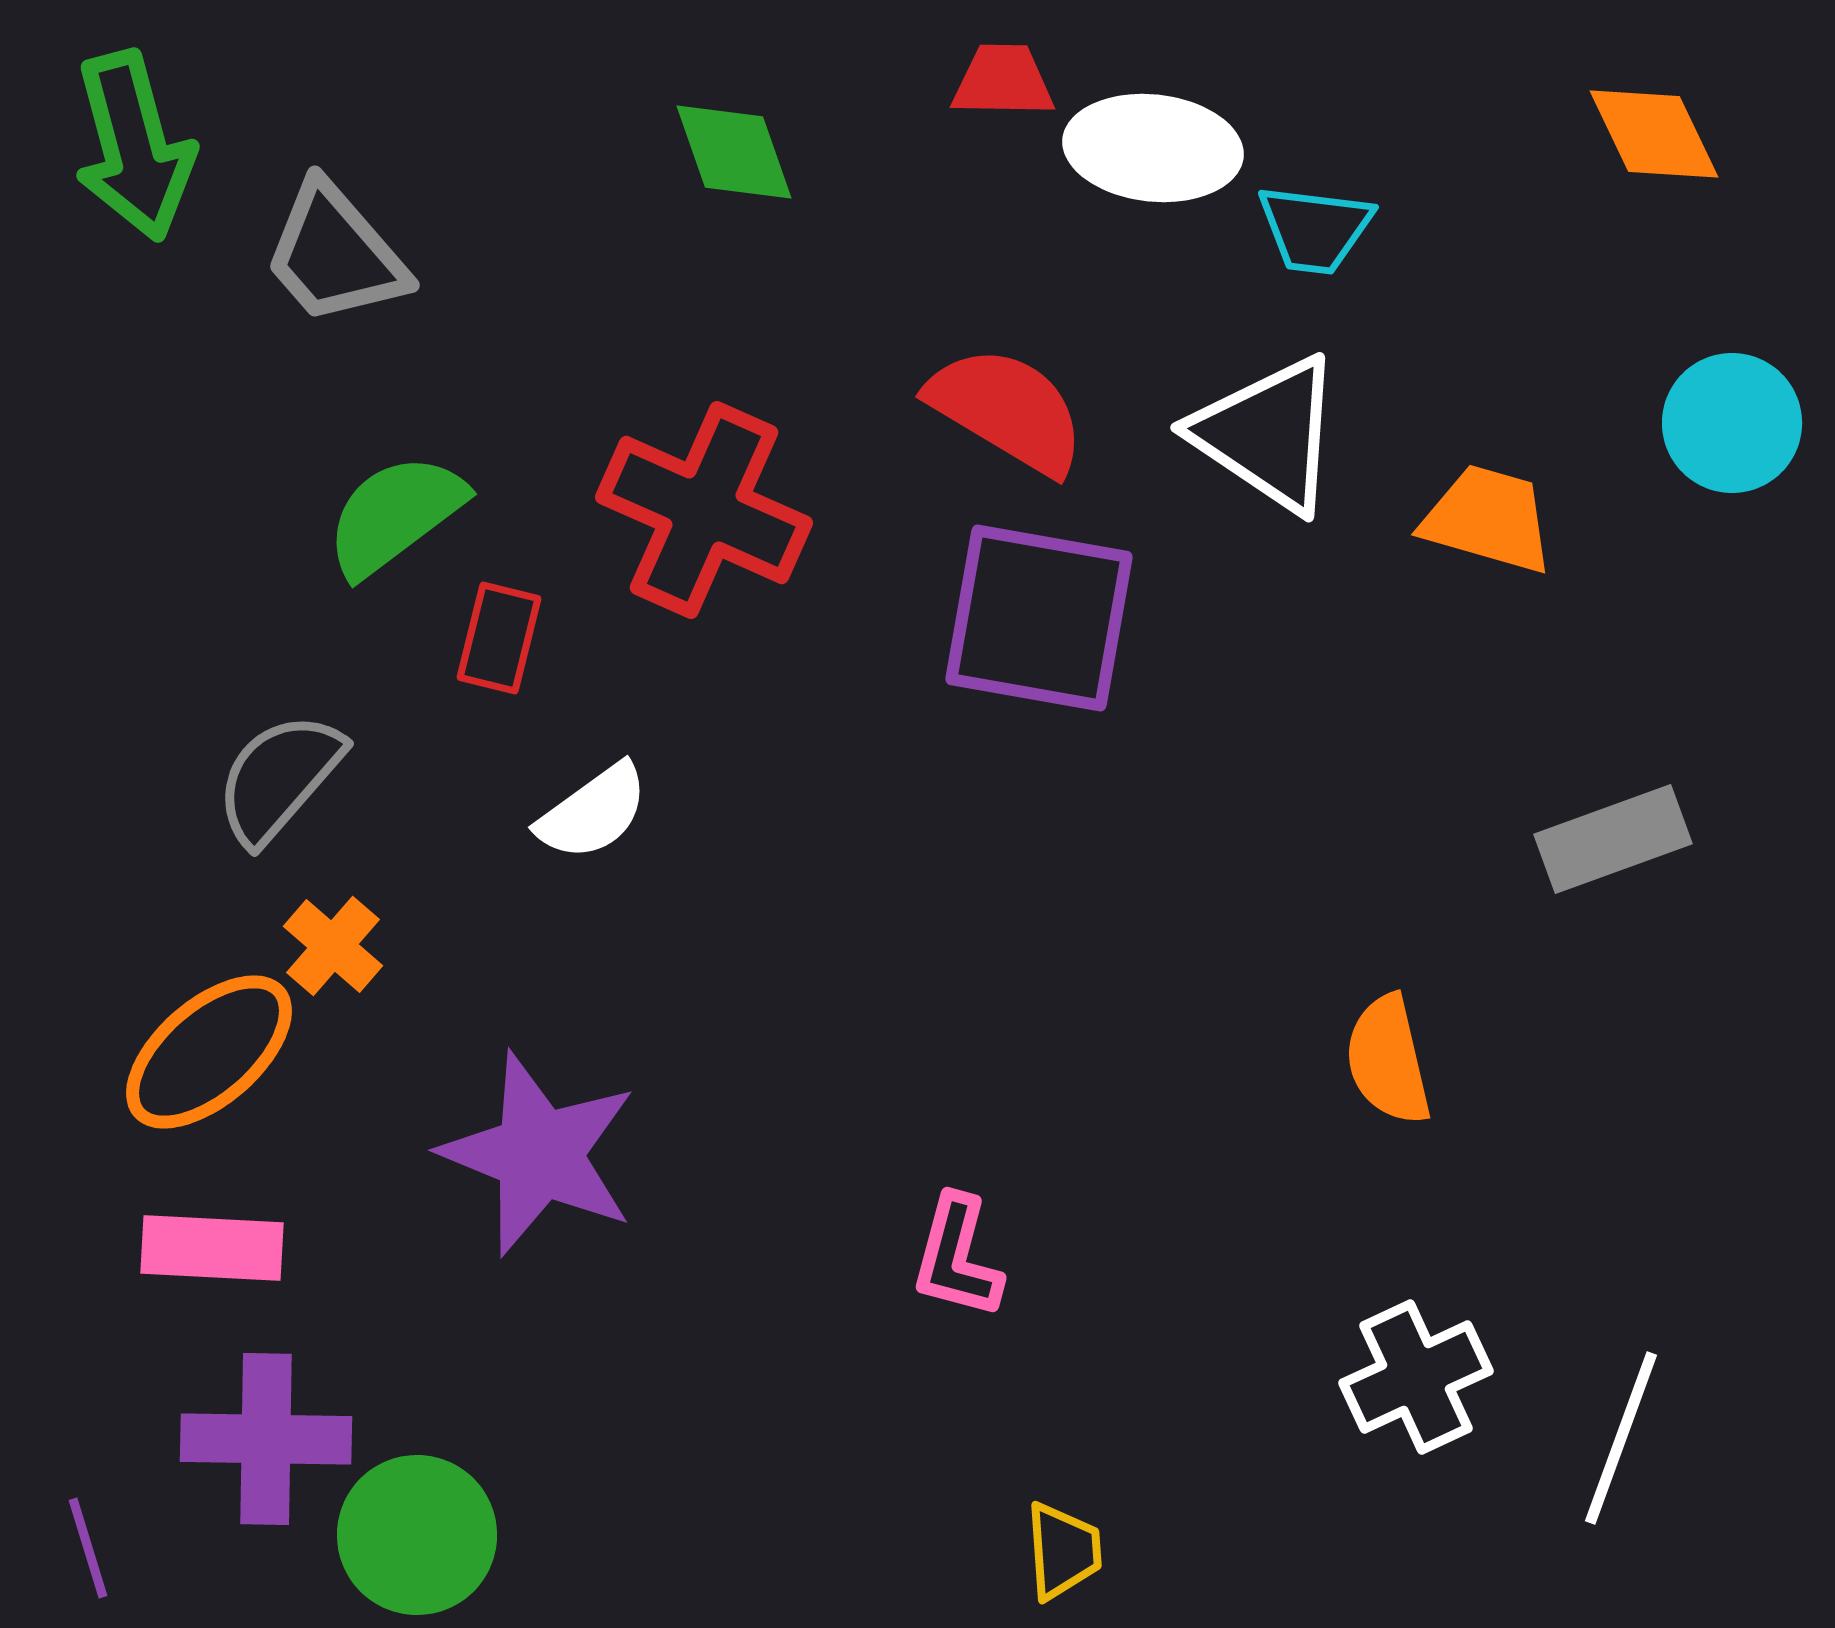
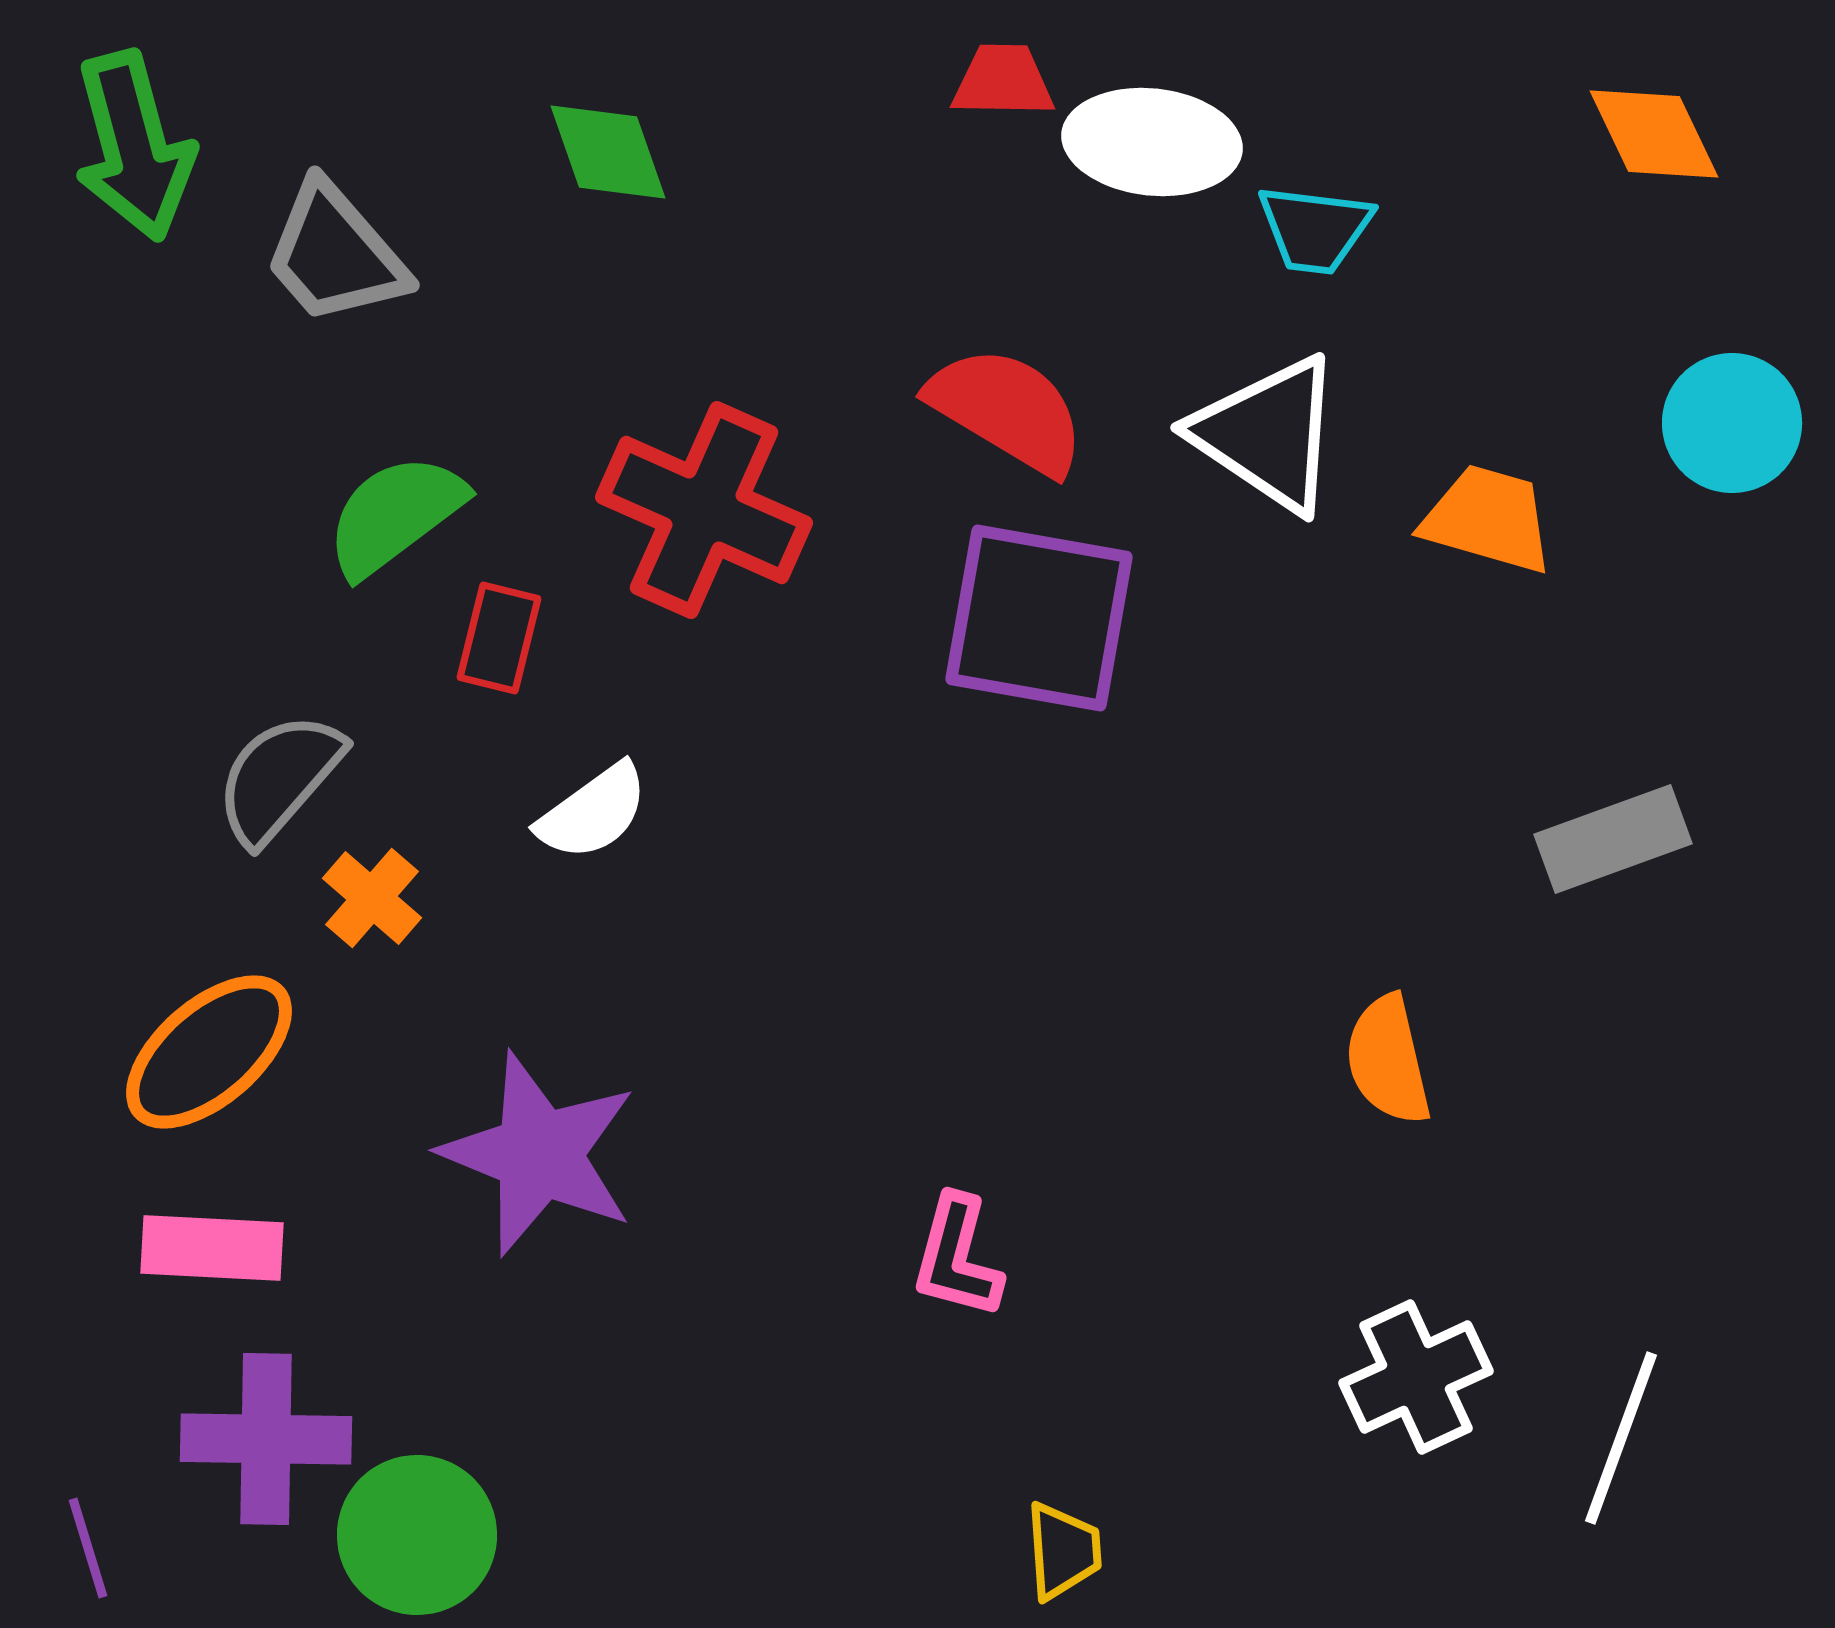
white ellipse: moved 1 px left, 6 px up
green diamond: moved 126 px left
orange cross: moved 39 px right, 48 px up
